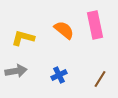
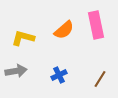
pink rectangle: moved 1 px right
orange semicircle: rotated 100 degrees clockwise
